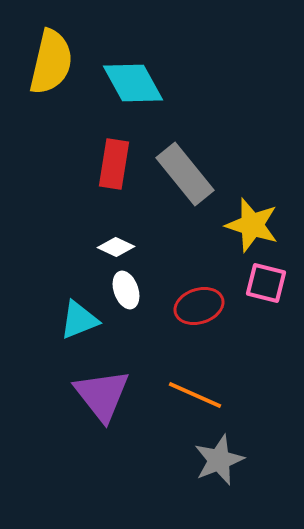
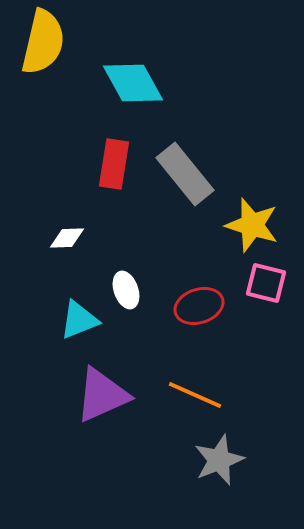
yellow semicircle: moved 8 px left, 20 px up
white diamond: moved 49 px left, 9 px up; rotated 27 degrees counterclockwise
purple triangle: rotated 44 degrees clockwise
